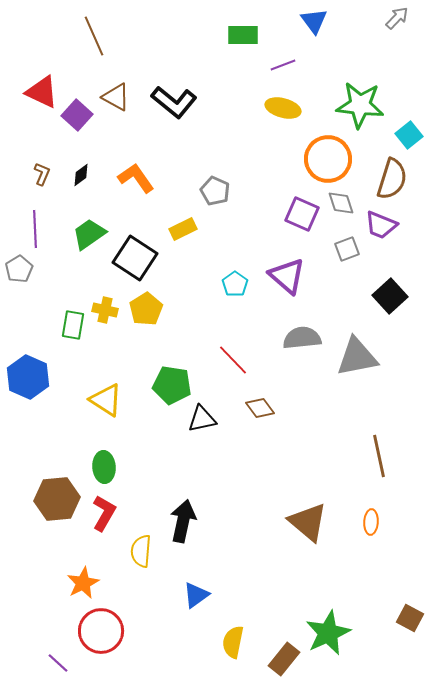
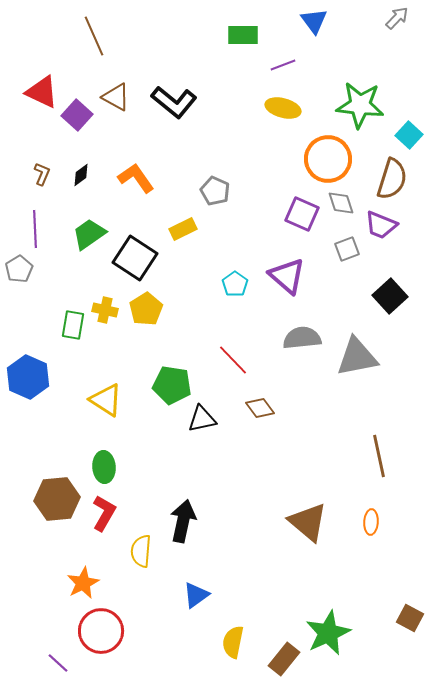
cyan square at (409, 135): rotated 8 degrees counterclockwise
